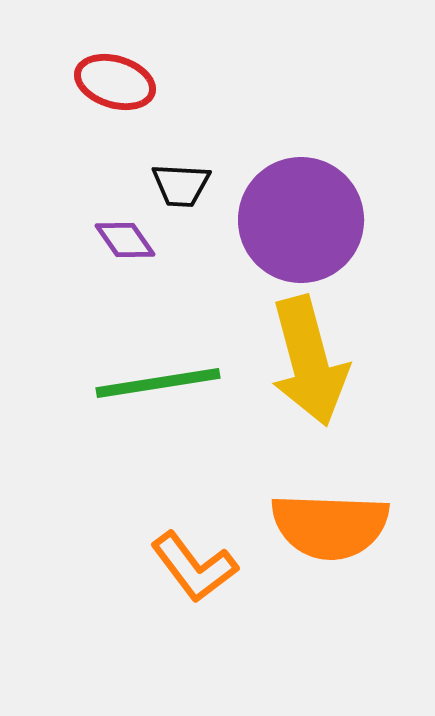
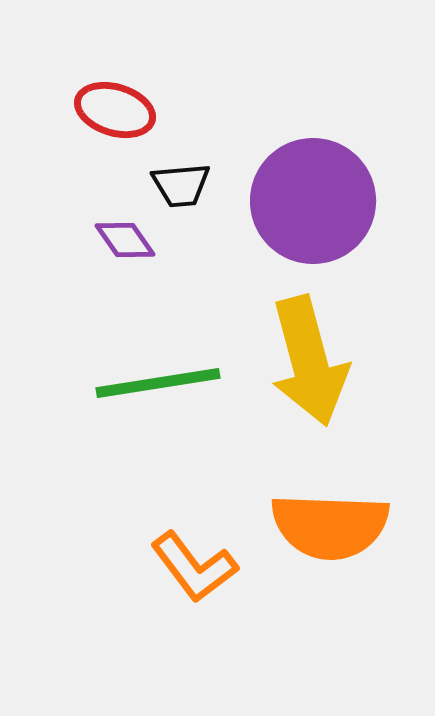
red ellipse: moved 28 px down
black trapezoid: rotated 8 degrees counterclockwise
purple circle: moved 12 px right, 19 px up
